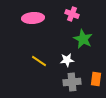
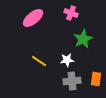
pink cross: moved 1 px left, 1 px up
pink ellipse: rotated 35 degrees counterclockwise
green star: rotated 18 degrees clockwise
gray cross: moved 1 px up
